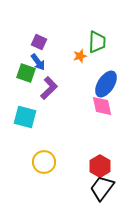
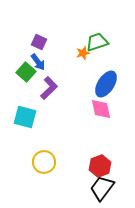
green trapezoid: rotated 110 degrees counterclockwise
orange star: moved 3 px right, 3 px up
green square: moved 1 px up; rotated 24 degrees clockwise
pink diamond: moved 1 px left, 3 px down
red hexagon: rotated 10 degrees clockwise
